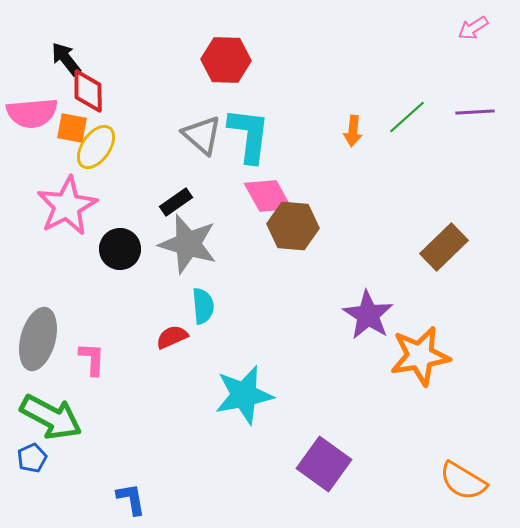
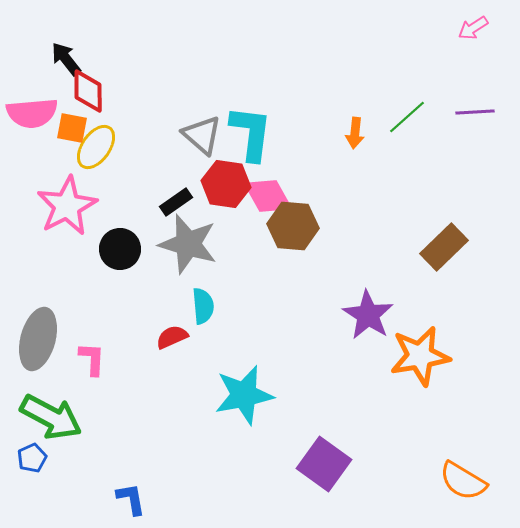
red hexagon: moved 124 px down; rotated 6 degrees clockwise
orange arrow: moved 2 px right, 2 px down
cyan L-shape: moved 2 px right, 2 px up
